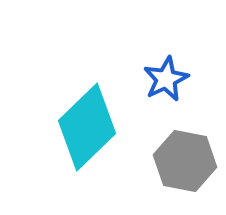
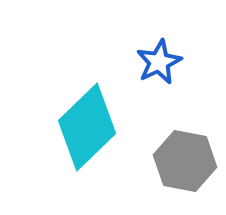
blue star: moved 7 px left, 17 px up
